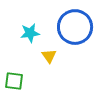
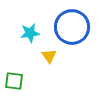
blue circle: moved 3 px left
